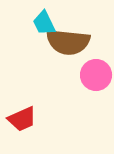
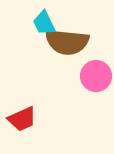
brown semicircle: moved 1 px left
pink circle: moved 1 px down
